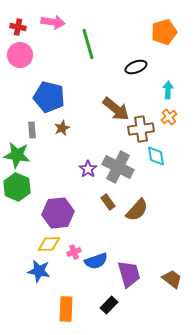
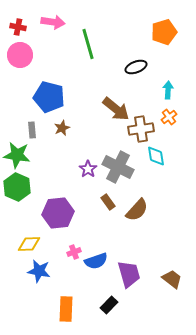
yellow diamond: moved 20 px left
